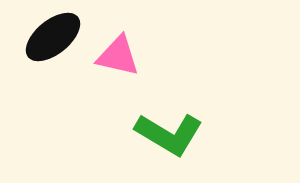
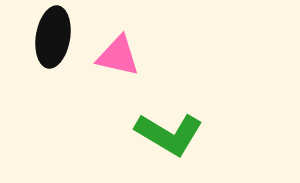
black ellipse: rotated 42 degrees counterclockwise
